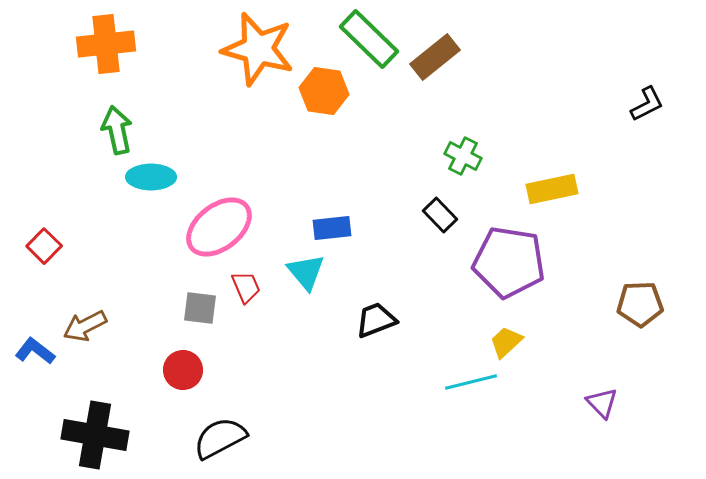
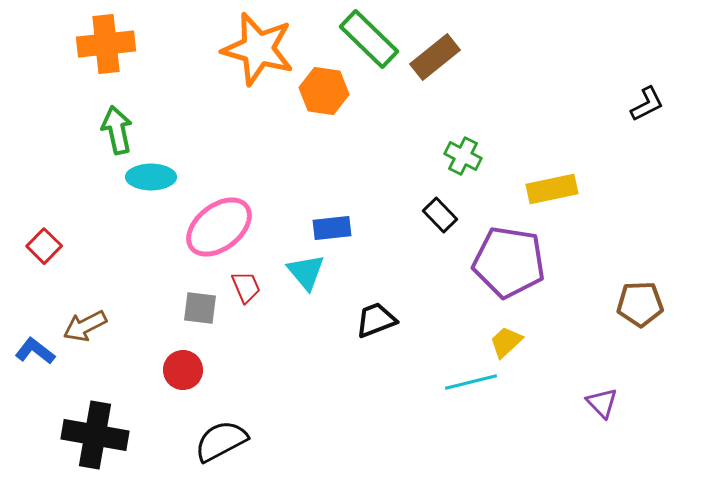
black semicircle: moved 1 px right, 3 px down
